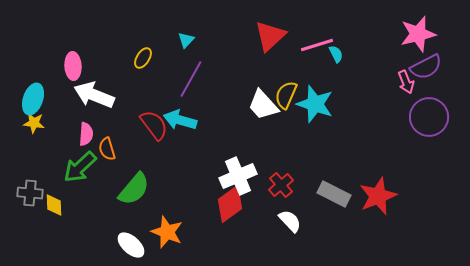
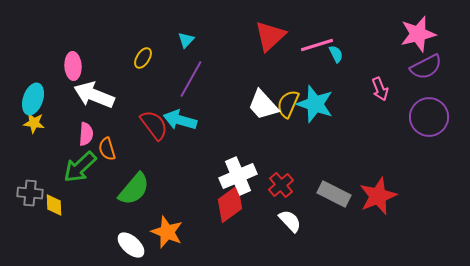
pink arrow: moved 26 px left, 7 px down
yellow semicircle: moved 2 px right, 9 px down
